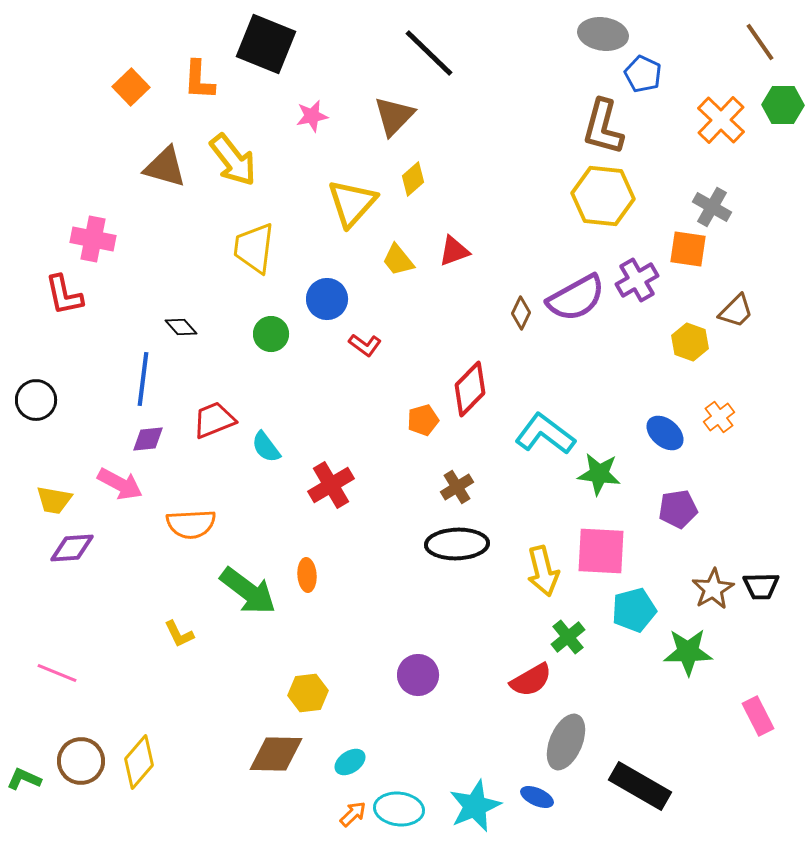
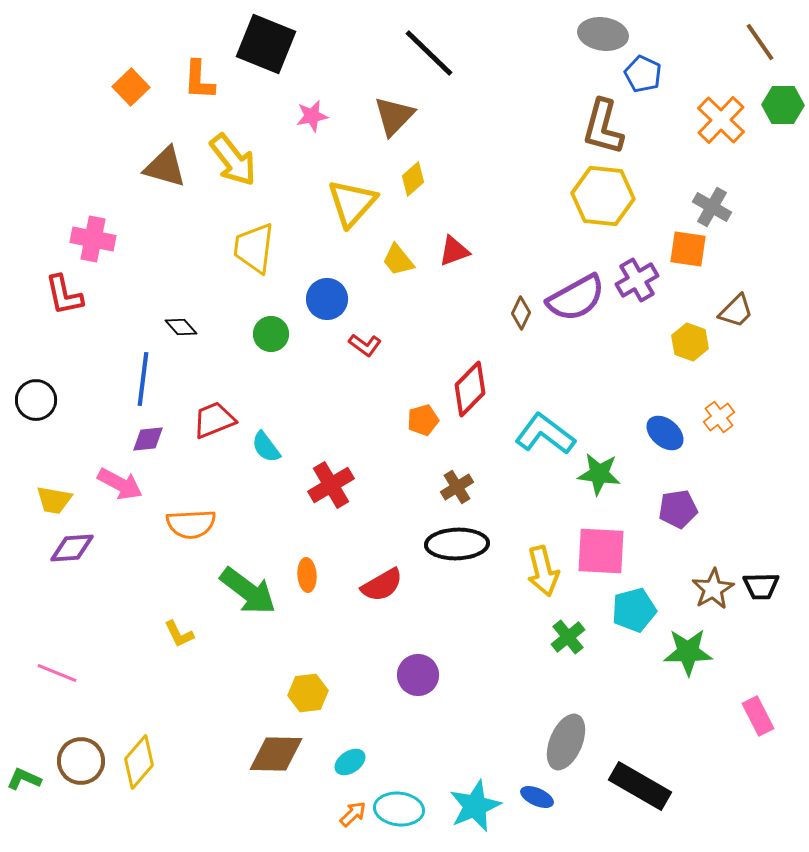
red semicircle at (531, 680): moved 149 px left, 95 px up
